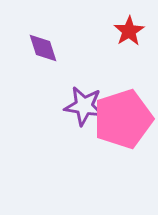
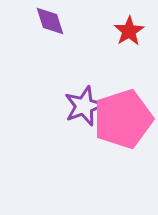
purple diamond: moved 7 px right, 27 px up
purple star: rotated 30 degrees counterclockwise
